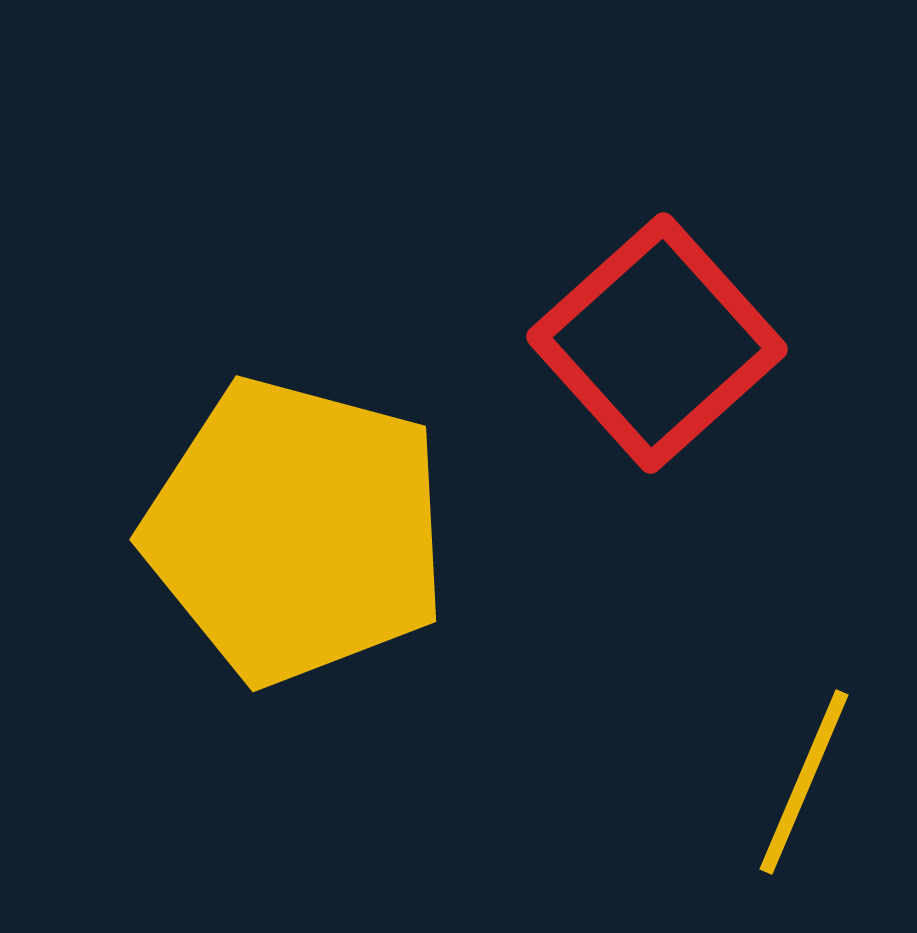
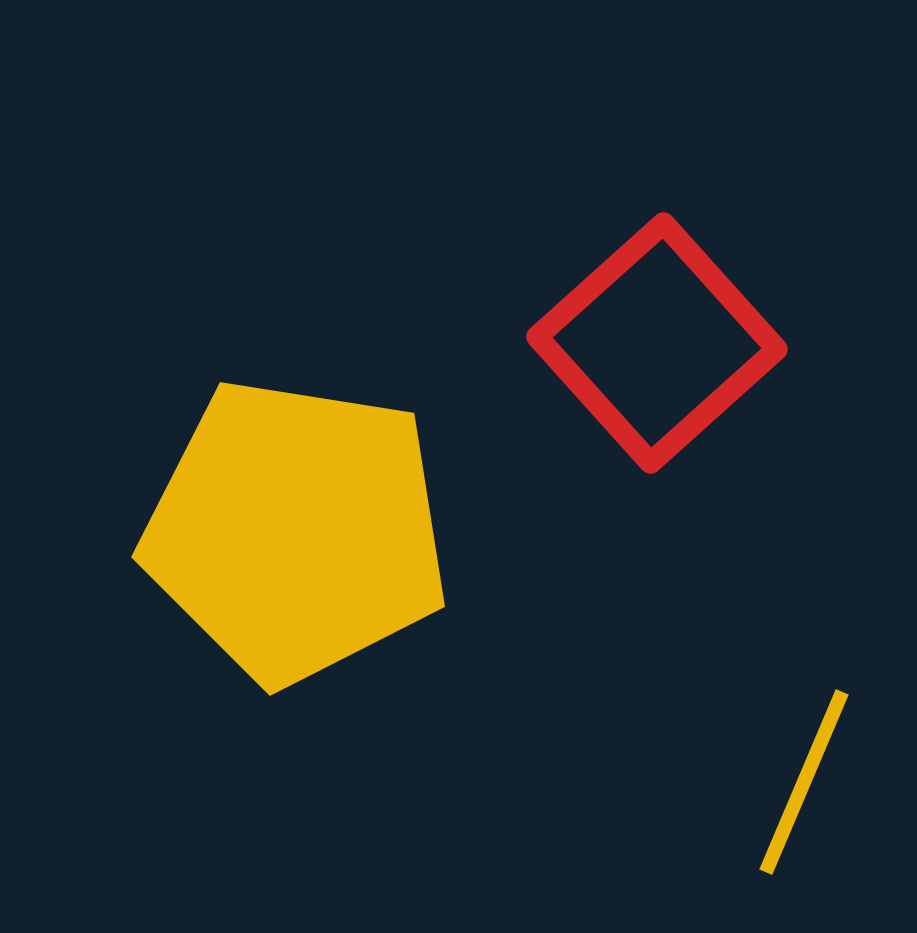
yellow pentagon: rotated 6 degrees counterclockwise
